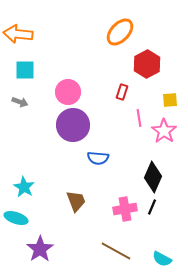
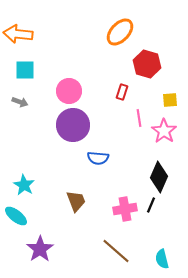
red hexagon: rotated 16 degrees counterclockwise
pink circle: moved 1 px right, 1 px up
black diamond: moved 6 px right
cyan star: moved 2 px up
black line: moved 1 px left, 2 px up
cyan ellipse: moved 2 px up; rotated 20 degrees clockwise
brown line: rotated 12 degrees clockwise
cyan semicircle: rotated 48 degrees clockwise
